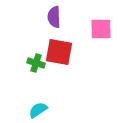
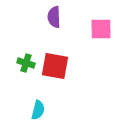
red square: moved 4 px left, 14 px down
green cross: moved 10 px left
cyan semicircle: rotated 138 degrees clockwise
